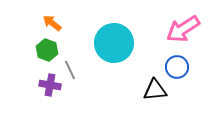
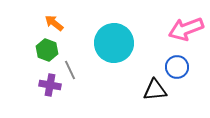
orange arrow: moved 2 px right
pink arrow: moved 3 px right; rotated 12 degrees clockwise
